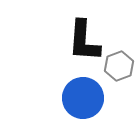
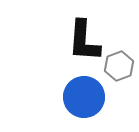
blue circle: moved 1 px right, 1 px up
